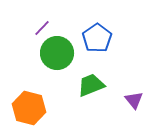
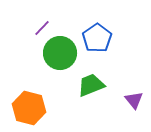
green circle: moved 3 px right
